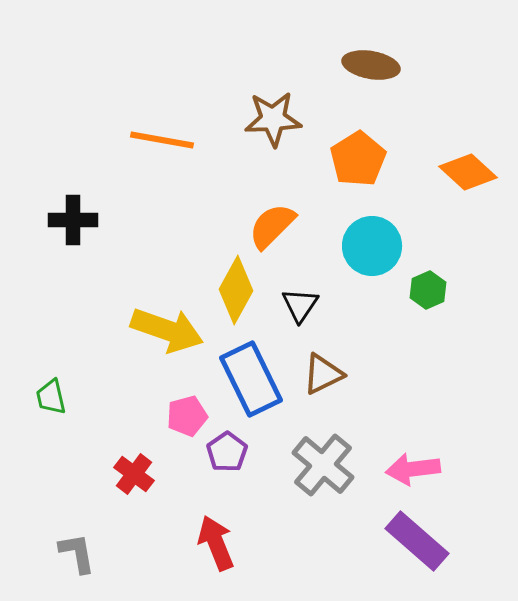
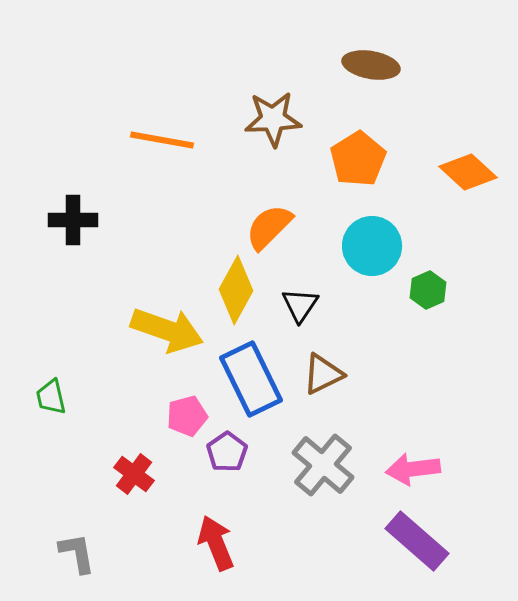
orange semicircle: moved 3 px left, 1 px down
